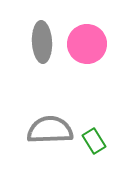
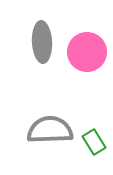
pink circle: moved 8 px down
green rectangle: moved 1 px down
